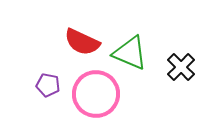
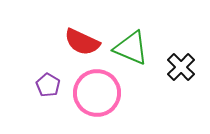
green triangle: moved 1 px right, 5 px up
purple pentagon: rotated 20 degrees clockwise
pink circle: moved 1 px right, 1 px up
